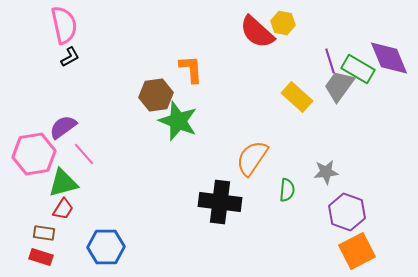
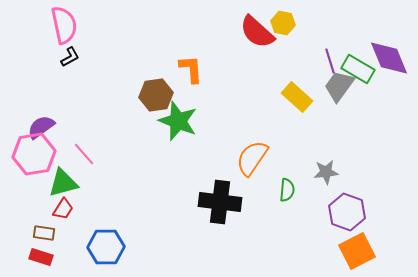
purple semicircle: moved 22 px left
